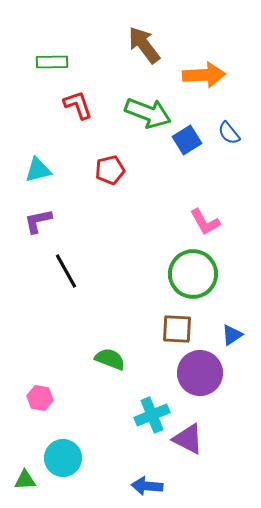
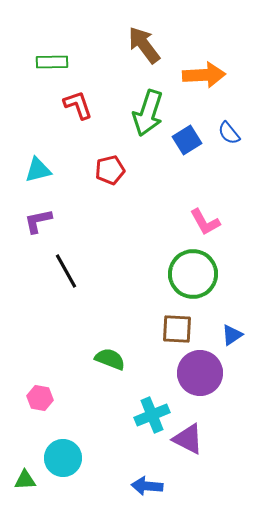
green arrow: rotated 87 degrees clockwise
